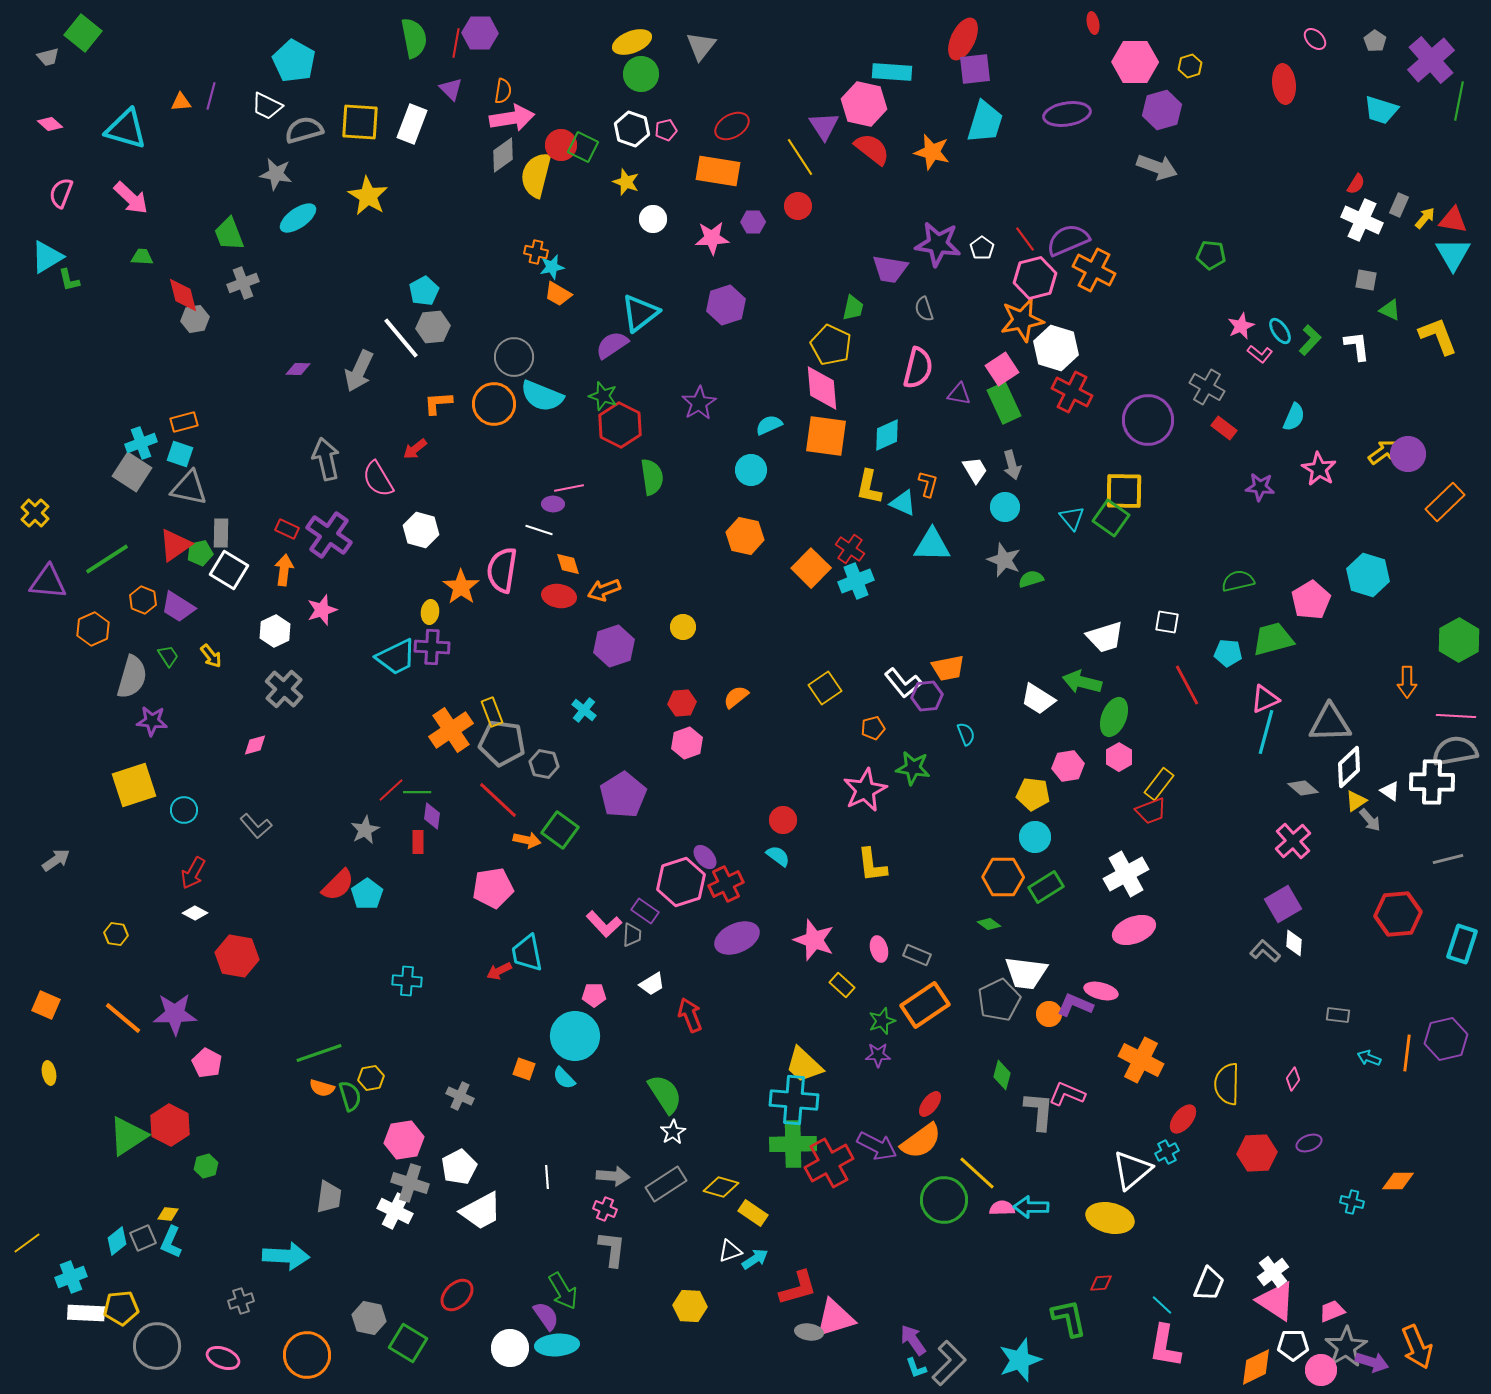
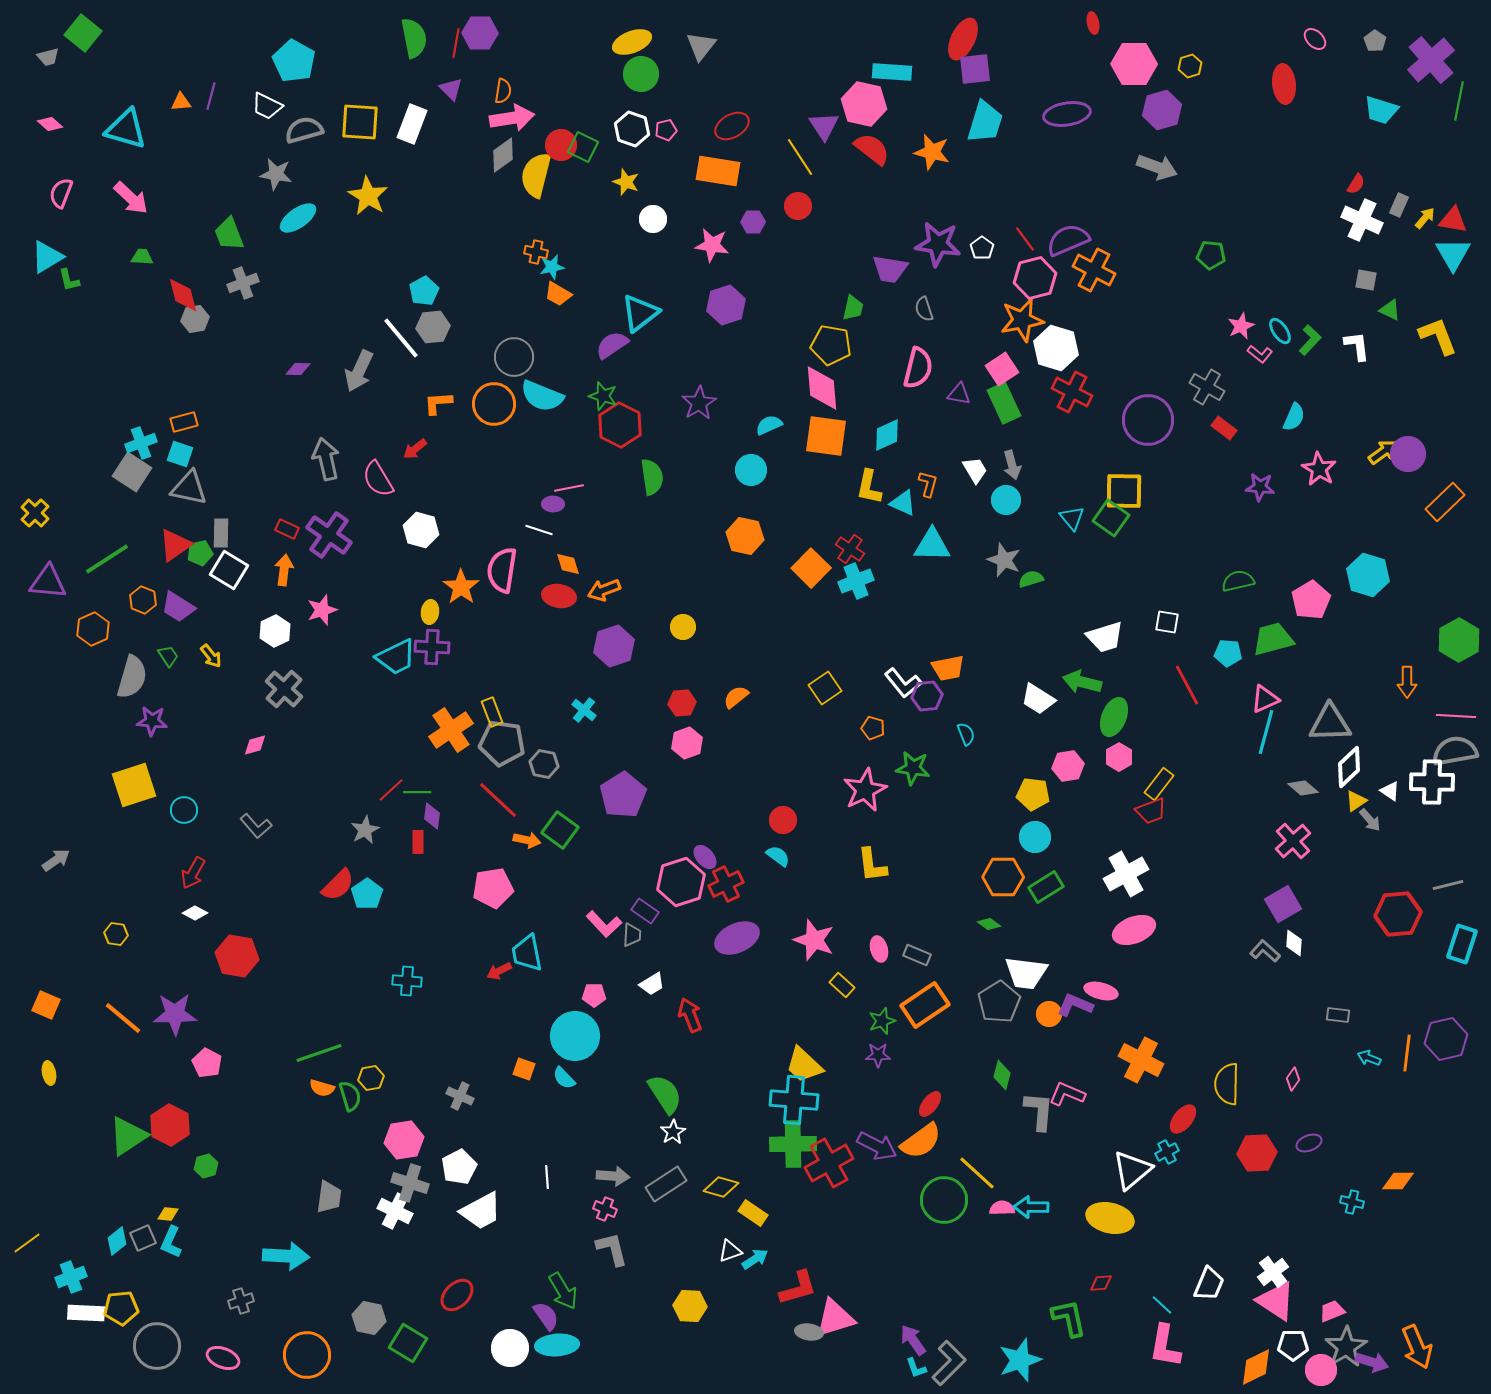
pink hexagon at (1135, 62): moved 1 px left, 2 px down
pink star at (712, 238): moved 7 px down; rotated 12 degrees clockwise
yellow pentagon at (831, 345): rotated 15 degrees counterclockwise
cyan circle at (1005, 507): moved 1 px right, 7 px up
orange pentagon at (873, 728): rotated 30 degrees clockwise
gray line at (1448, 859): moved 26 px down
gray pentagon at (999, 1000): moved 2 px down; rotated 6 degrees counterclockwise
gray L-shape at (612, 1249): rotated 21 degrees counterclockwise
